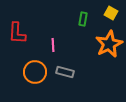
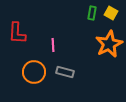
green rectangle: moved 9 px right, 6 px up
orange circle: moved 1 px left
